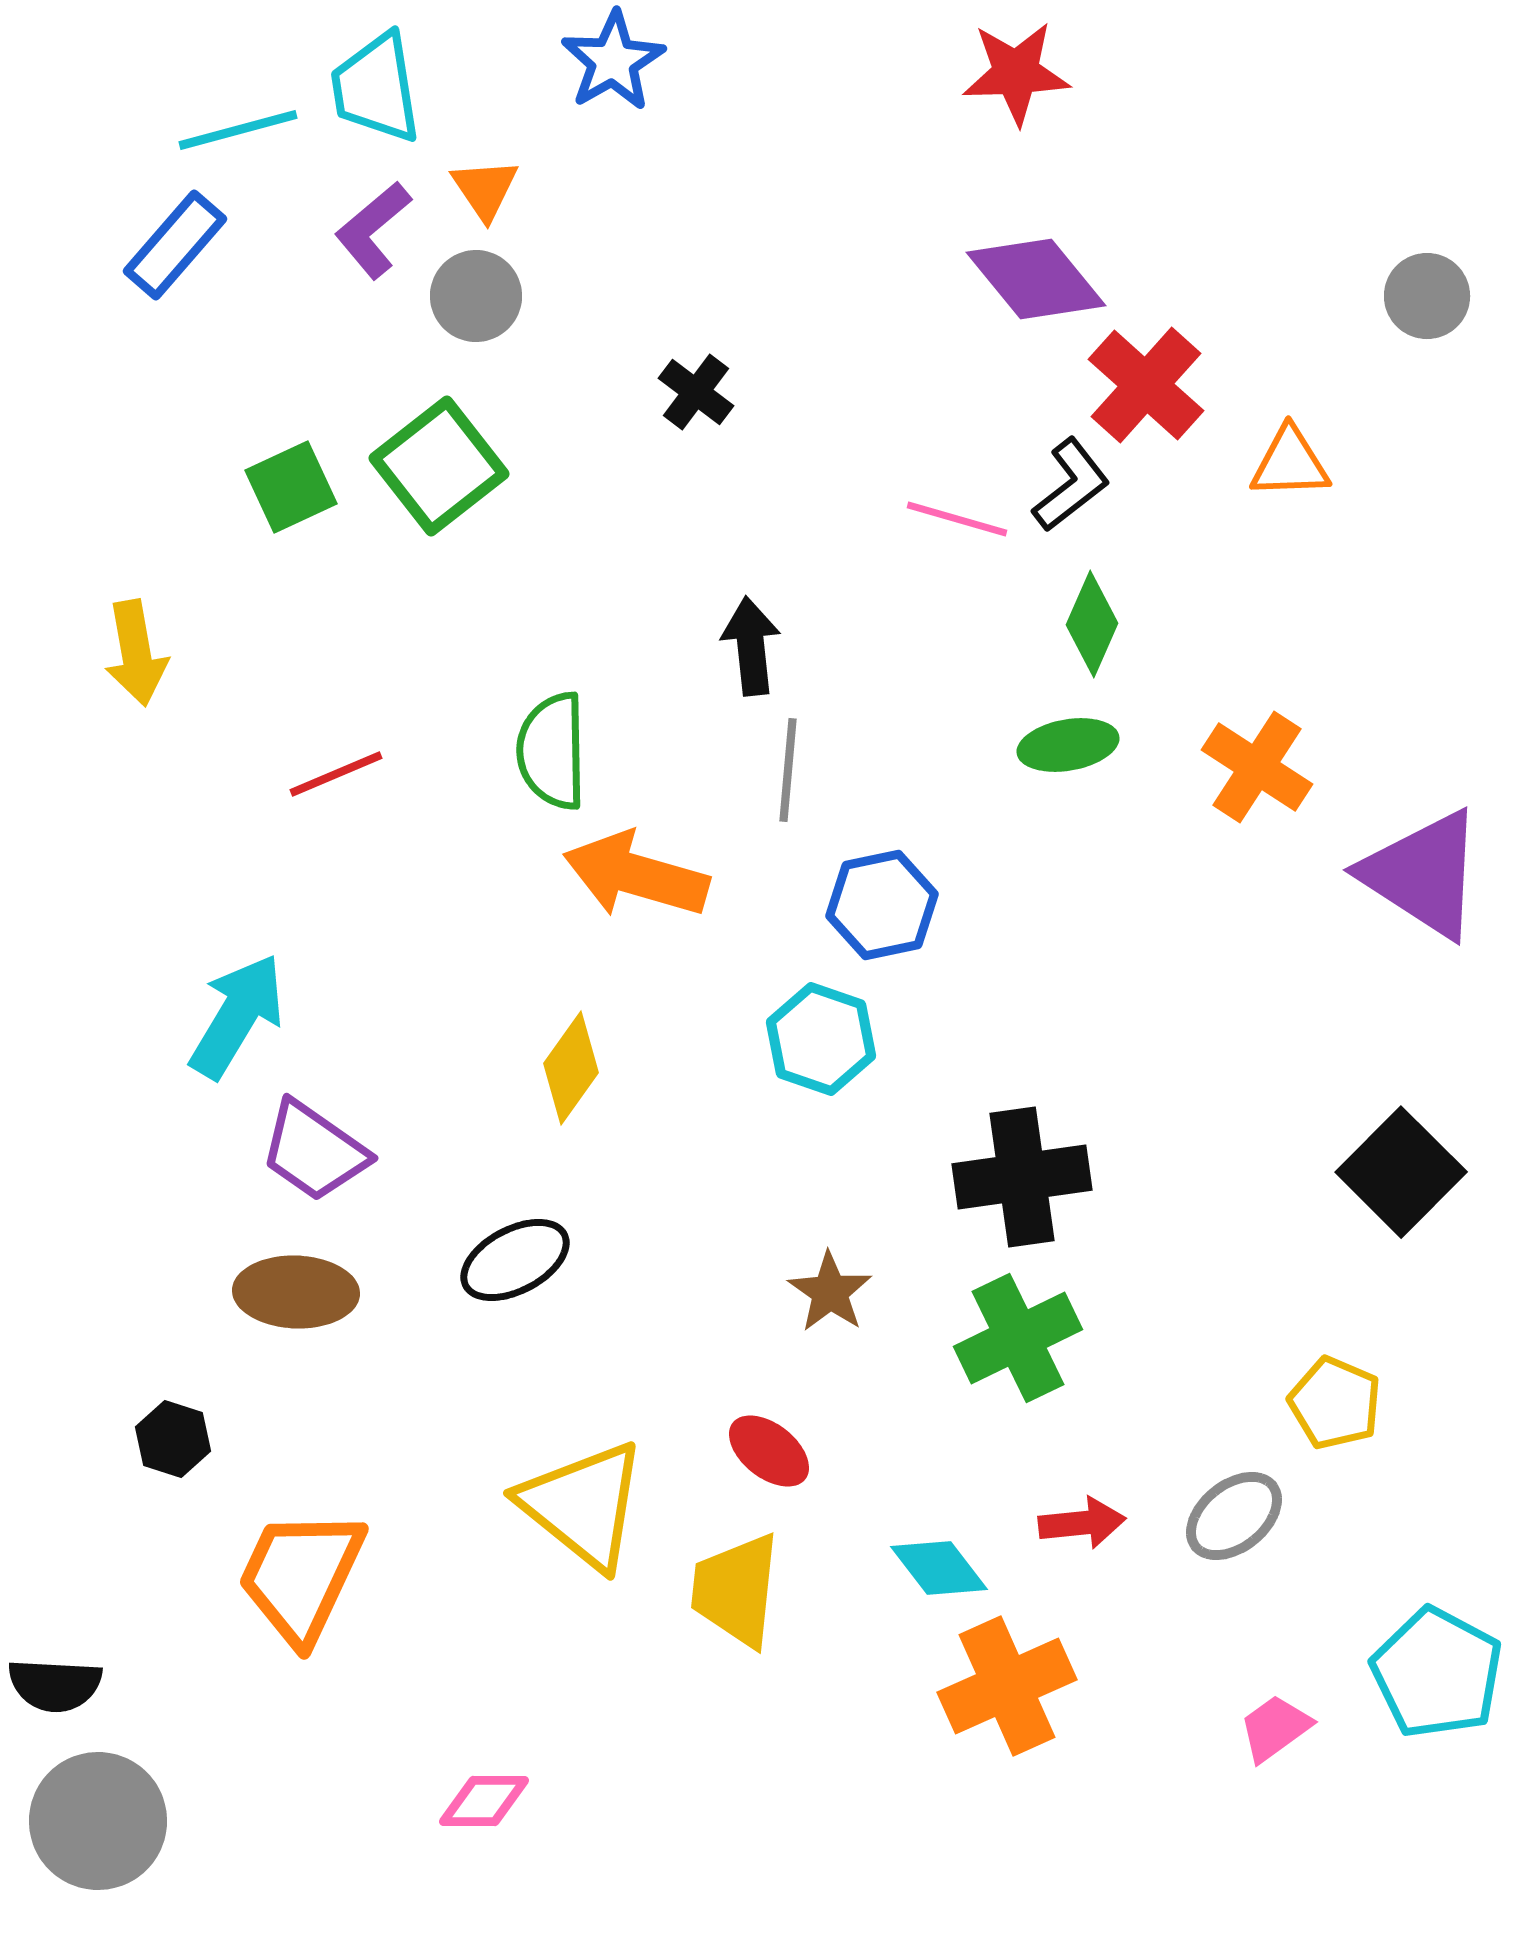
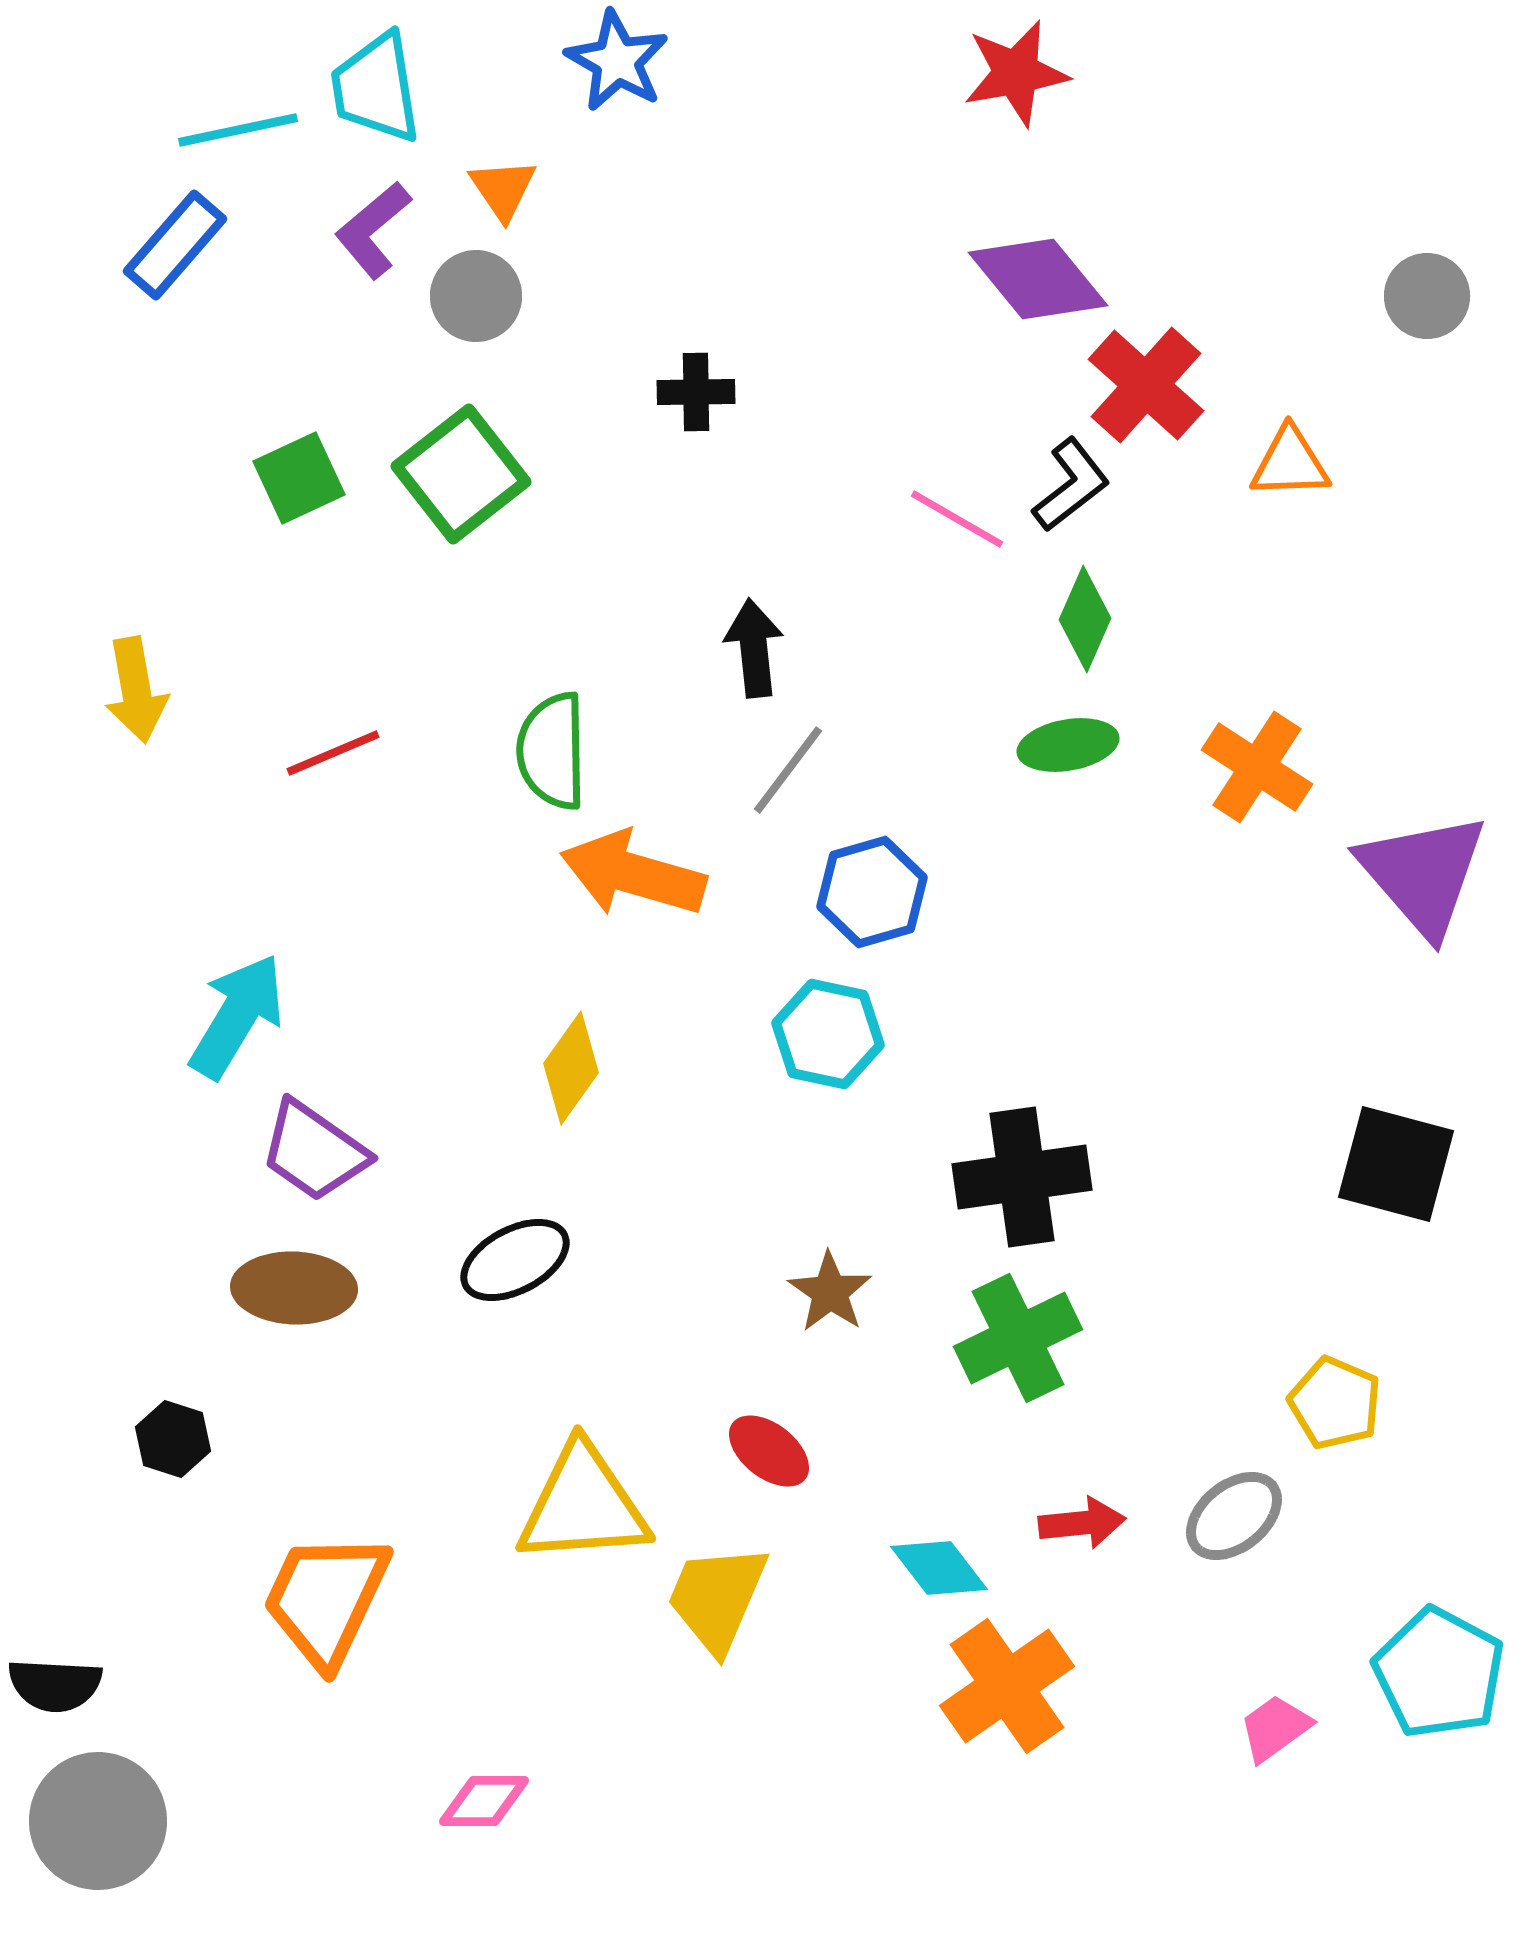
blue star at (613, 61): moved 4 px right; rotated 12 degrees counterclockwise
red star at (1016, 73): rotated 8 degrees counterclockwise
cyan line at (238, 130): rotated 3 degrees clockwise
orange triangle at (485, 189): moved 18 px right
purple diamond at (1036, 279): moved 2 px right
black cross at (696, 392): rotated 38 degrees counterclockwise
green square at (439, 466): moved 22 px right, 8 px down
green square at (291, 487): moved 8 px right, 9 px up
pink line at (957, 519): rotated 14 degrees clockwise
green diamond at (1092, 624): moved 7 px left, 5 px up
black arrow at (751, 646): moved 3 px right, 2 px down
yellow arrow at (136, 653): moved 37 px down
gray line at (788, 770): rotated 32 degrees clockwise
red line at (336, 774): moved 3 px left, 21 px up
purple triangle at (1423, 874): rotated 16 degrees clockwise
orange arrow at (636, 875): moved 3 px left, 1 px up
blue hexagon at (882, 905): moved 10 px left, 13 px up; rotated 4 degrees counterclockwise
cyan hexagon at (821, 1039): moved 7 px right, 5 px up; rotated 7 degrees counterclockwise
black square at (1401, 1172): moved 5 px left, 8 px up; rotated 30 degrees counterclockwise
brown ellipse at (296, 1292): moved 2 px left, 4 px up
yellow triangle at (583, 1505): rotated 43 degrees counterclockwise
orange trapezoid at (301, 1576): moved 25 px right, 23 px down
yellow trapezoid at (736, 1590): moved 19 px left, 8 px down; rotated 17 degrees clockwise
cyan pentagon at (1437, 1673): moved 2 px right
orange cross at (1007, 1686): rotated 11 degrees counterclockwise
